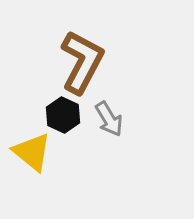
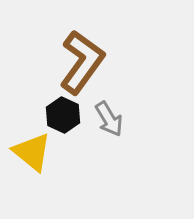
brown L-shape: rotated 8 degrees clockwise
